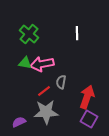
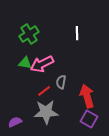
green cross: rotated 18 degrees clockwise
pink arrow: rotated 15 degrees counterclockwise
red arrow: moved 1 px up; rotated 35 degrees counterclockwise
purple semicircle: moved 4 px left
